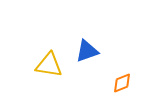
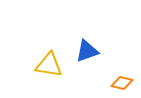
orange diamond: rotated 35 degrees clockwise
